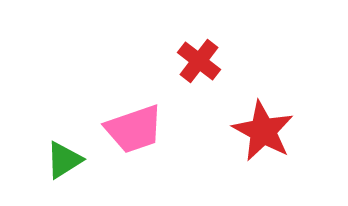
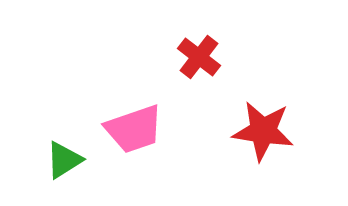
red cross: moved 4 px up
red star: rotated 20 degrees counterclockwise
